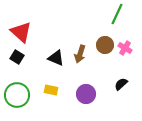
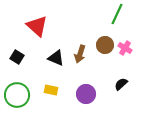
red triangle: moved 16 px right, 6 px up
